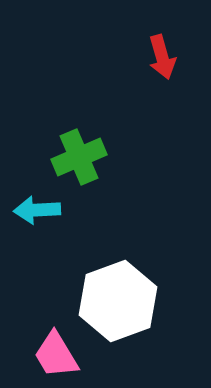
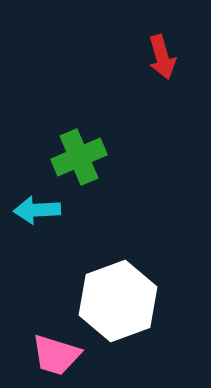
pink trapezoid: rotated 42 degrees counterclockwise
